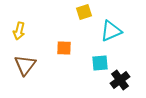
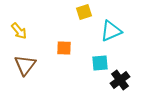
yellow arrow: rotated 54 degrees counterclockwise
